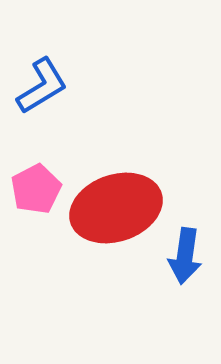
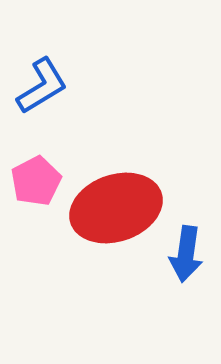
pink pentagon: moved 8 px up
blue arrow: moved 1 px right, 2 px up
